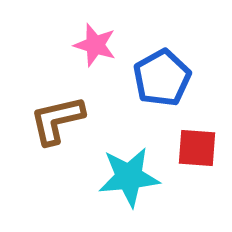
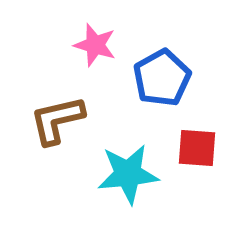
cyan star: moved 1 px left, 3 px up
